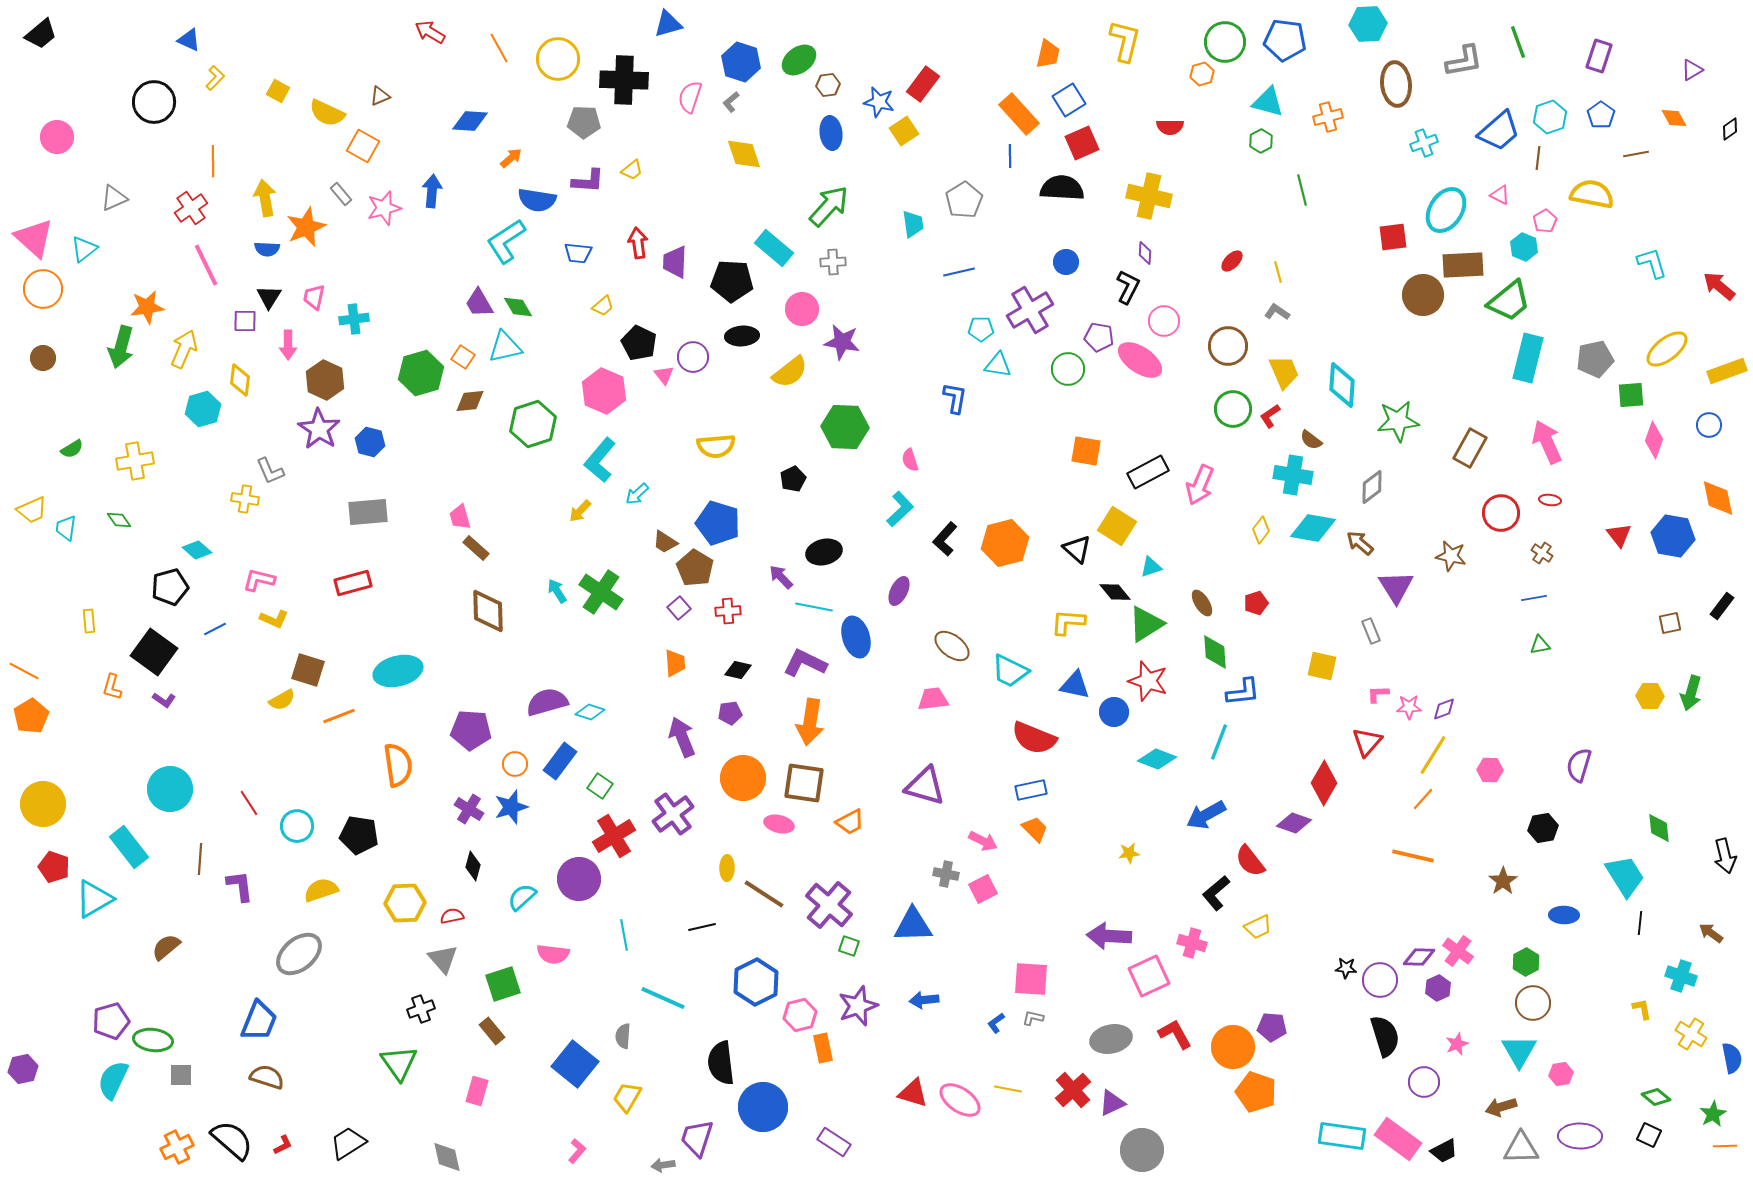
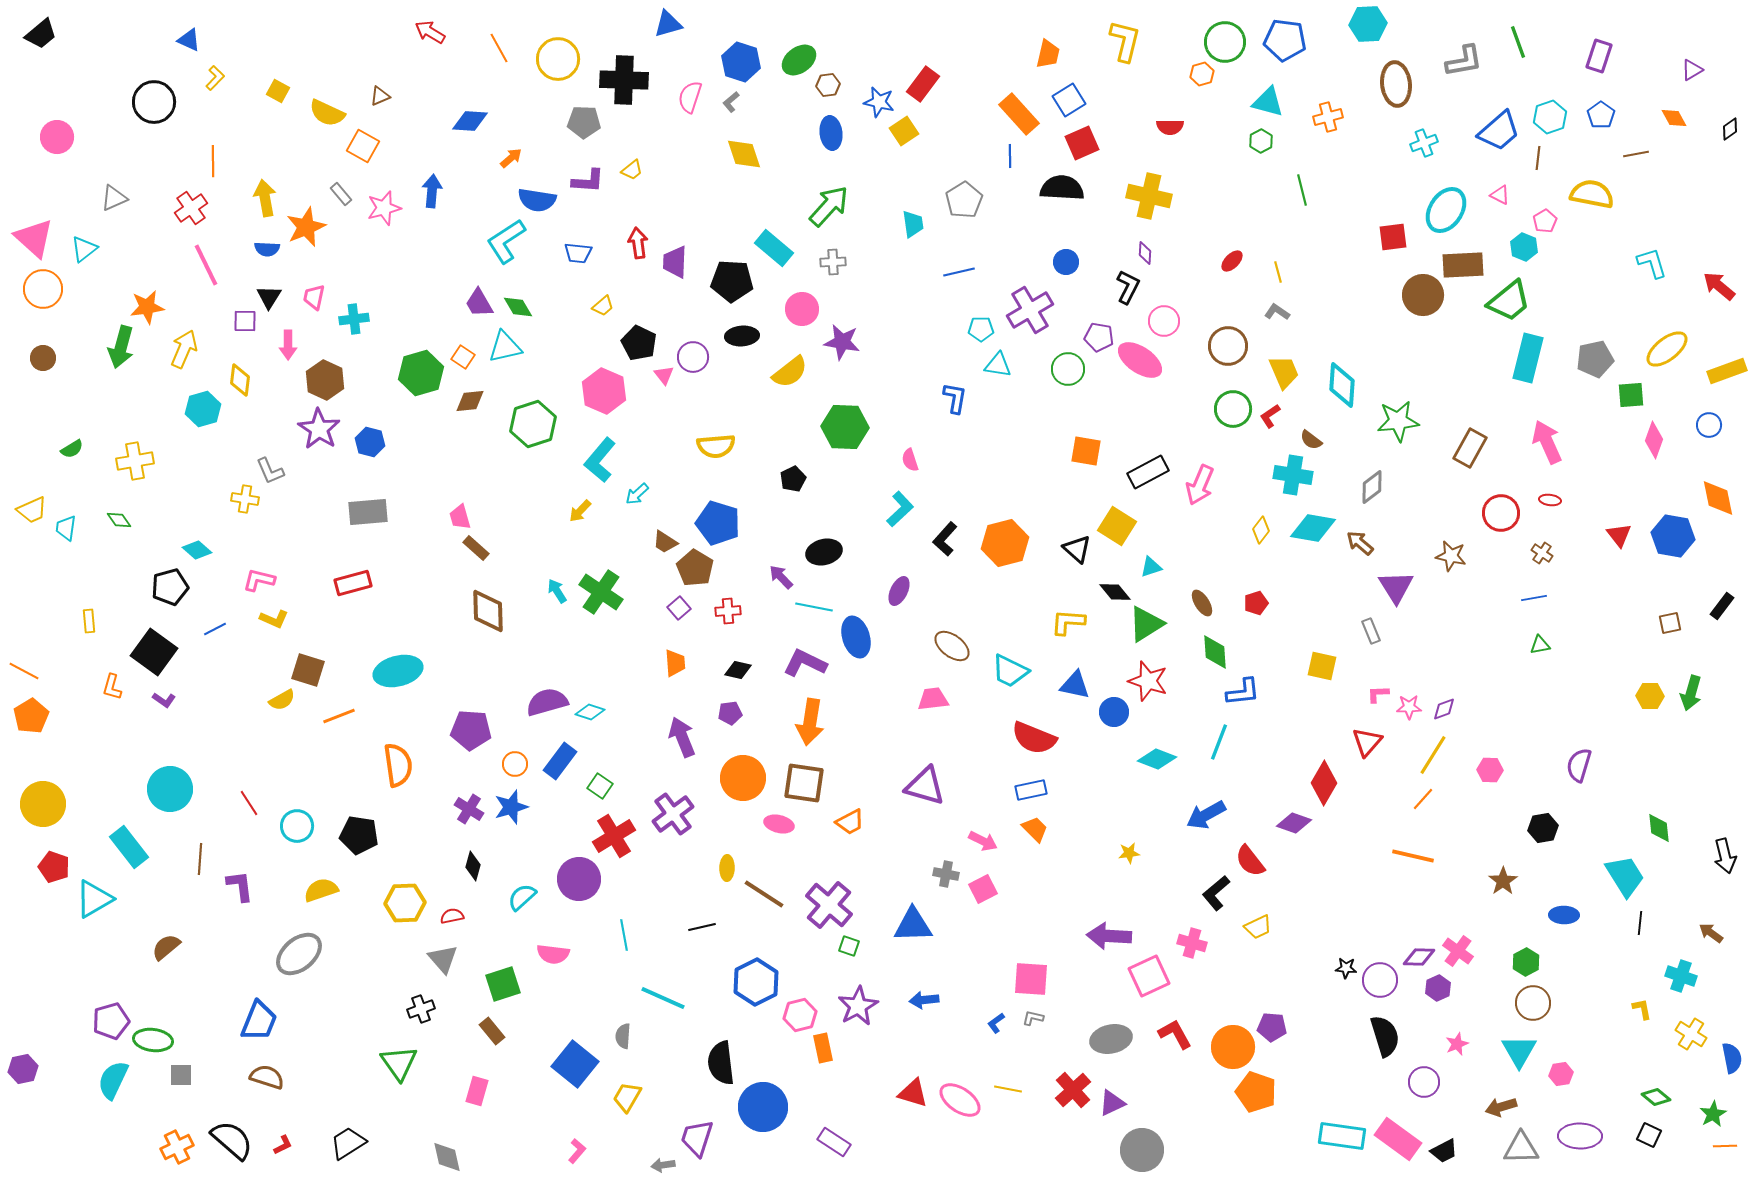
purple star at (858, 1006): rotated 9 degrees counterclockwise
